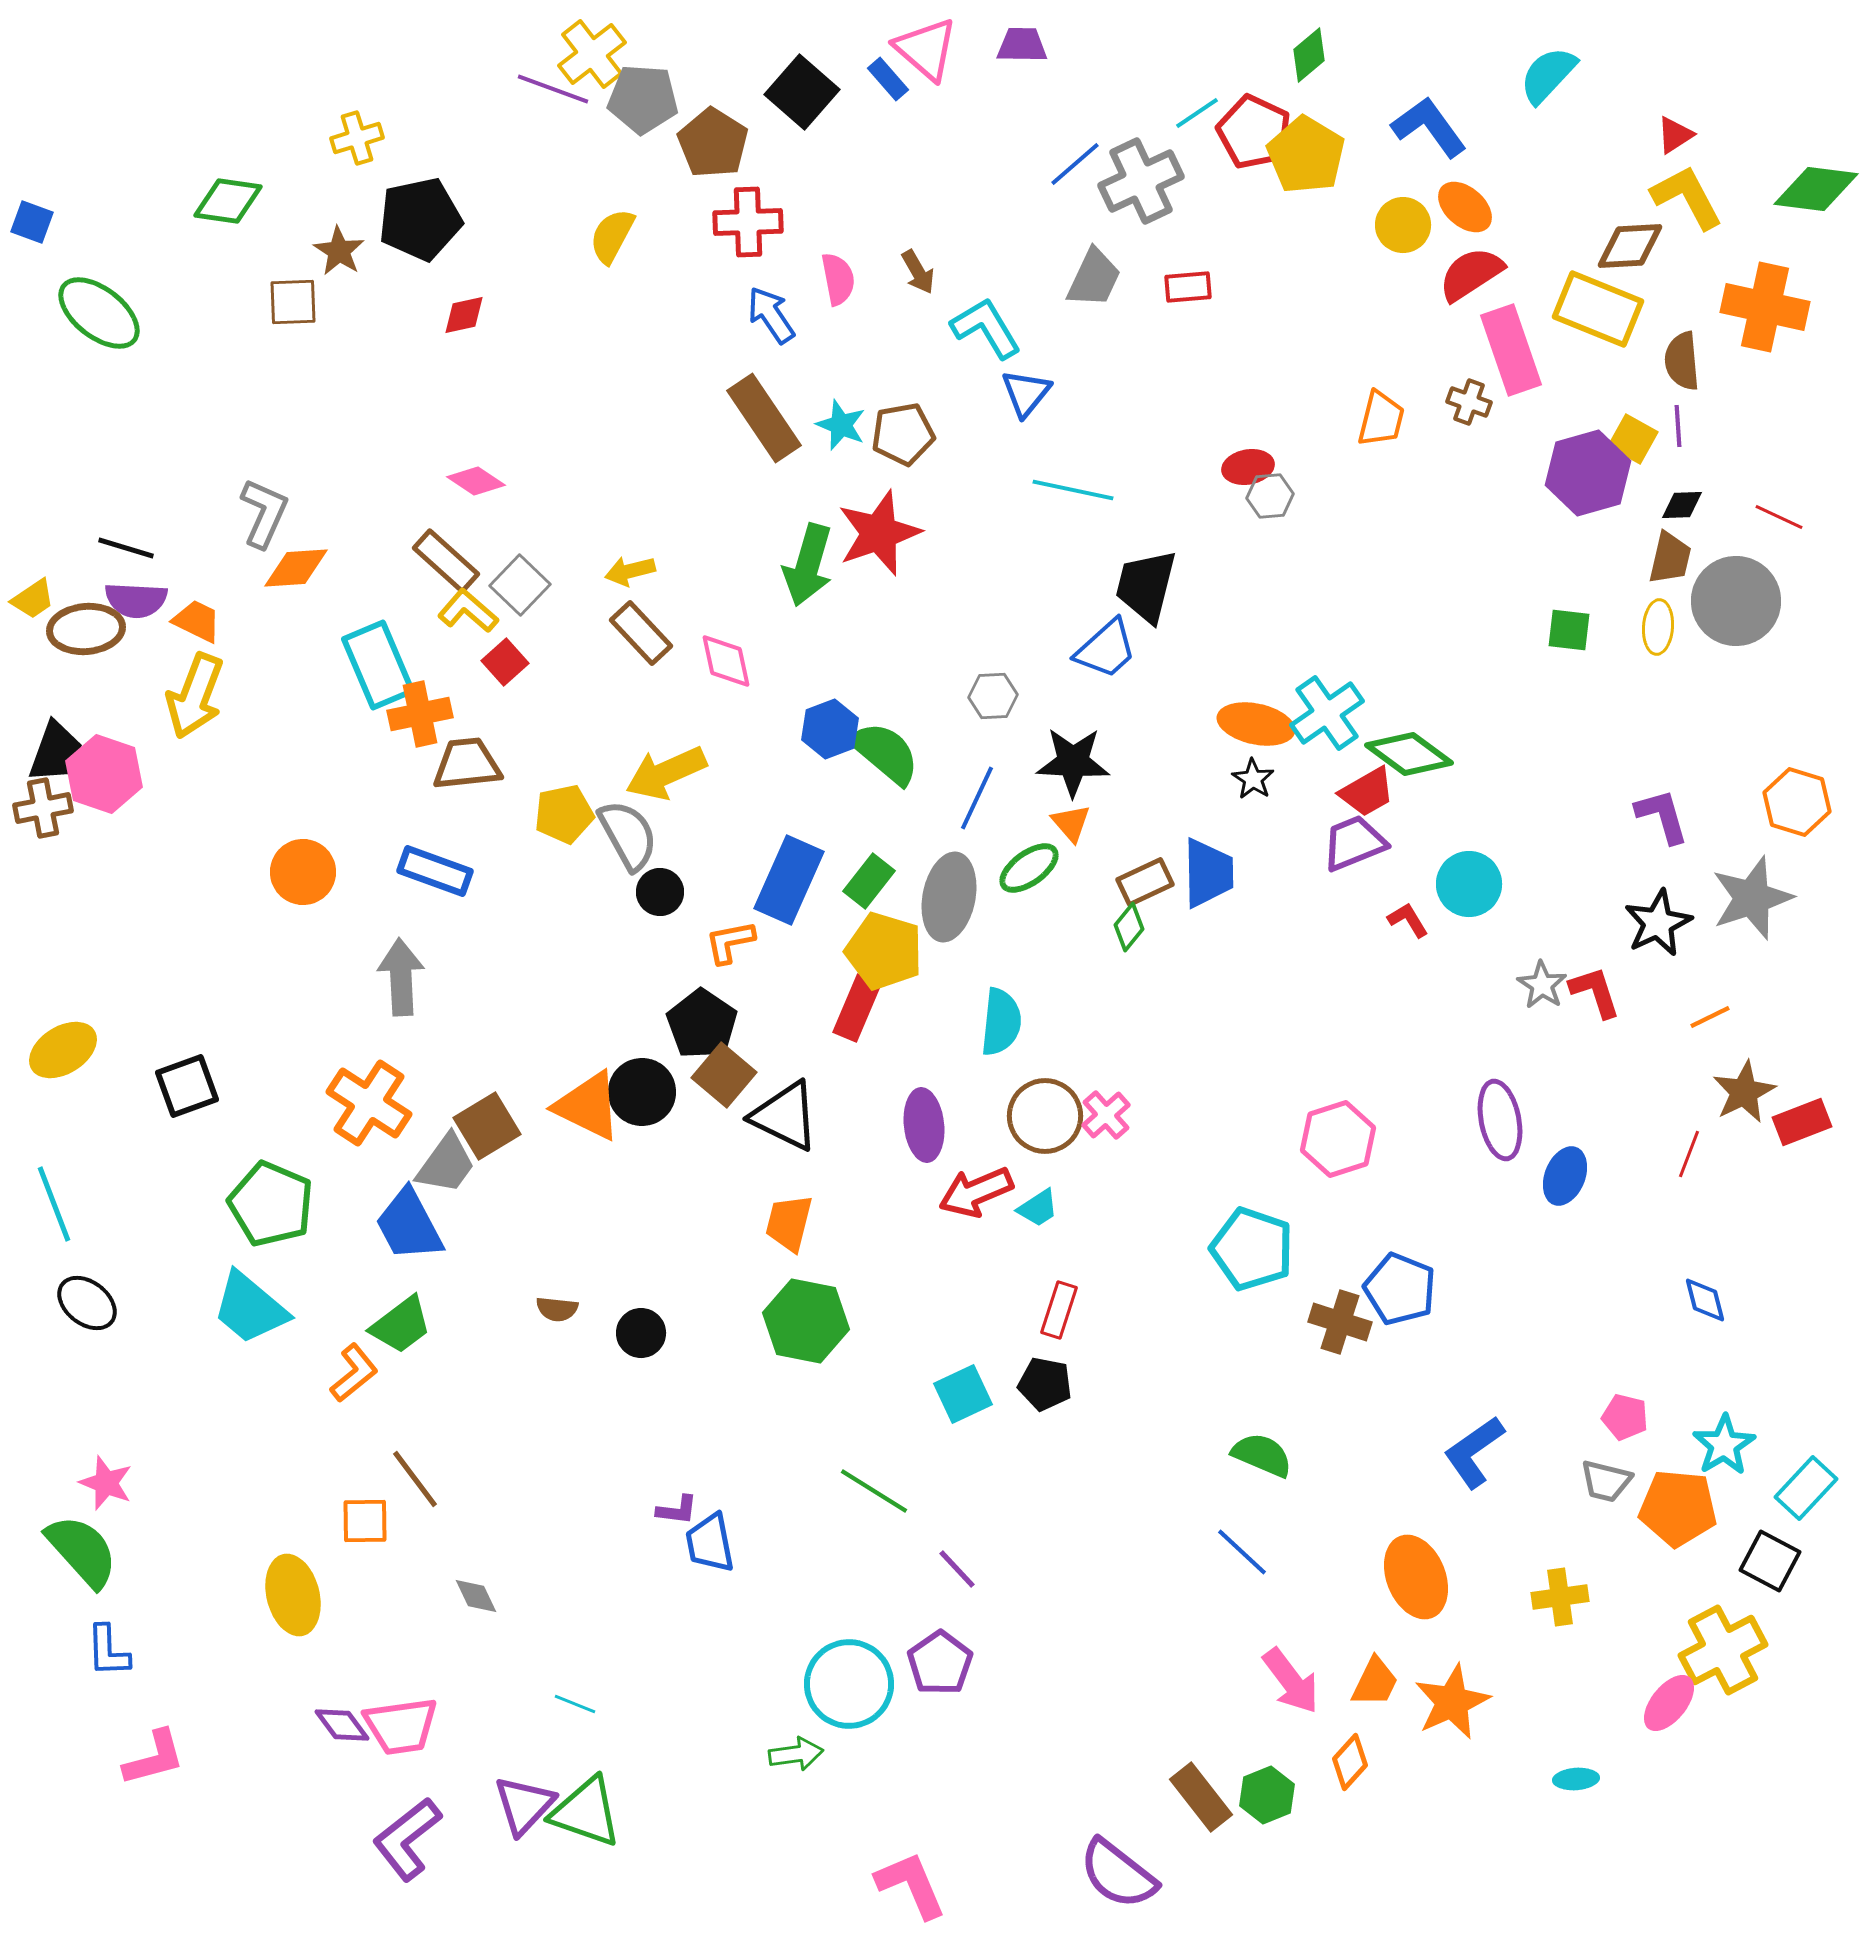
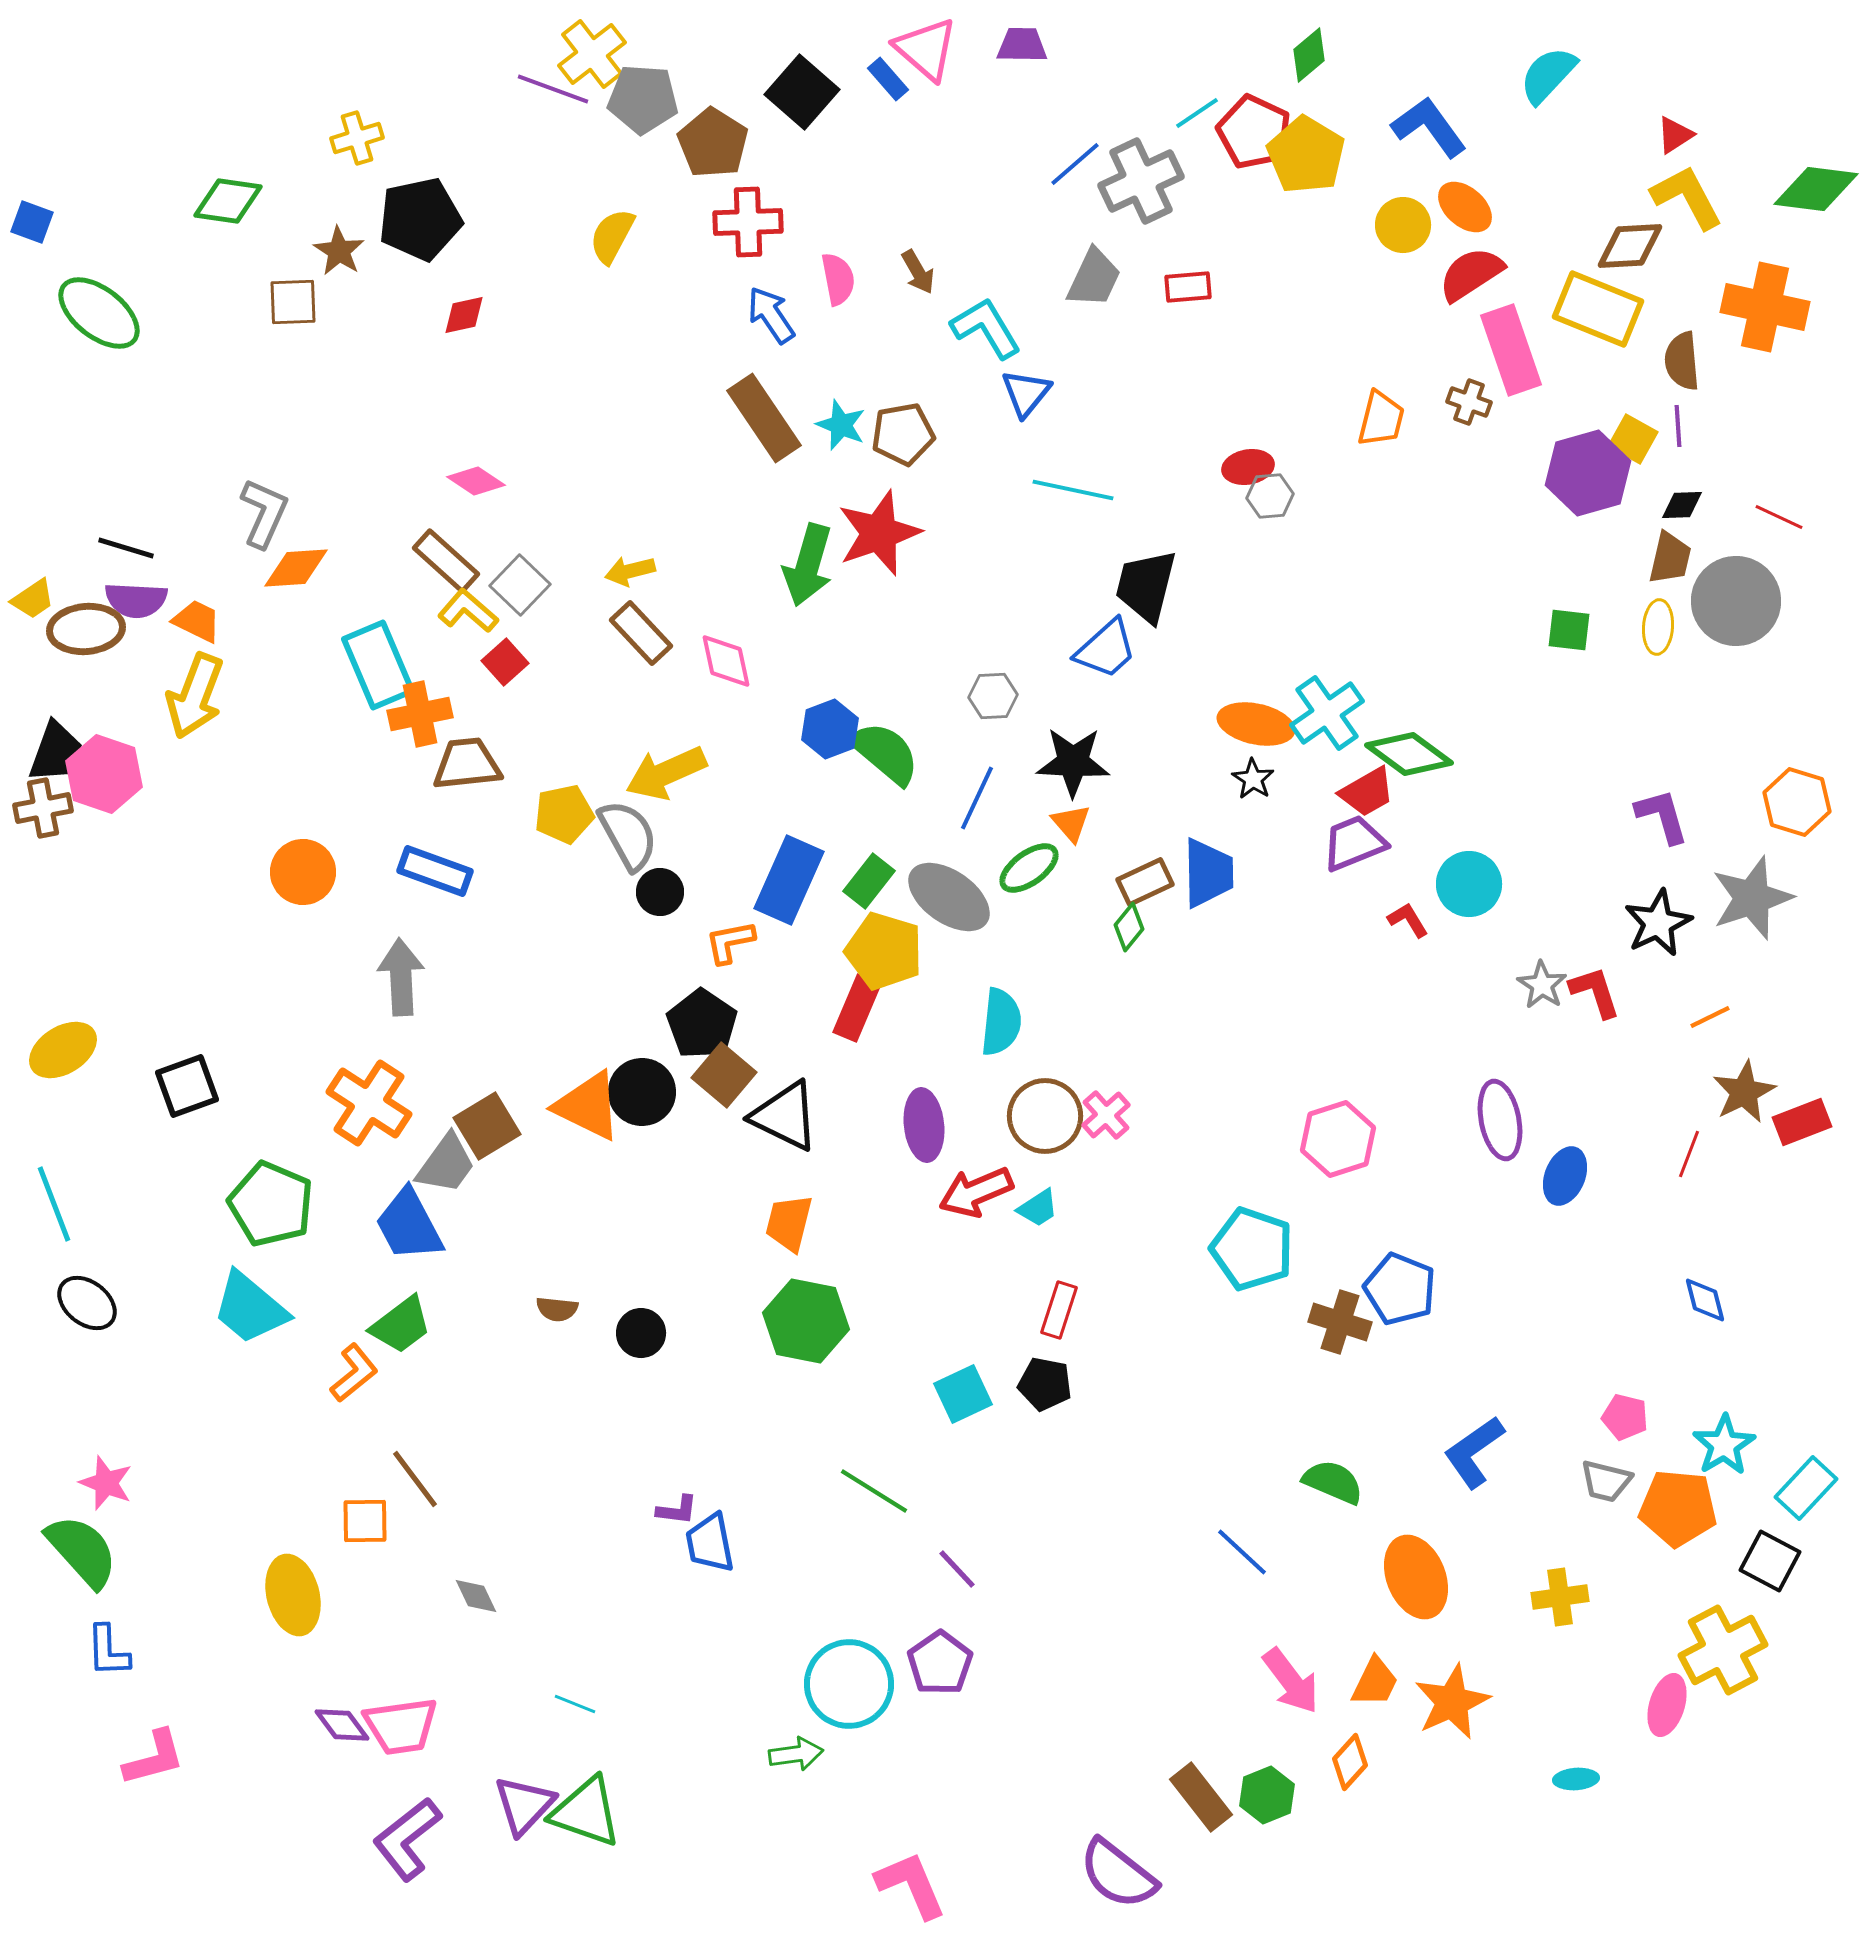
gray ellipse at (949, 897): rotated 66 degrees counterclockwise
green semicircle at (1262, 1455): moved 71 px right, 27 px down
pink ellipse at (1669, 1703): moved 2 px left, 2 px down; rotated 22 degrees counterclockwise
